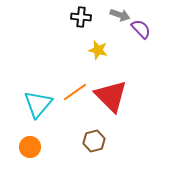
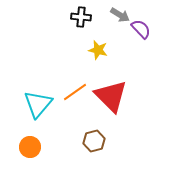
gray arrow: rotated 12 degrees clockwise
